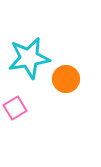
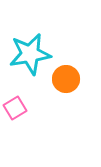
cyan star: moved 1 px right, 4 px up
